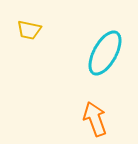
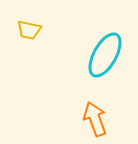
cyan ellipse: moved 2 px down
